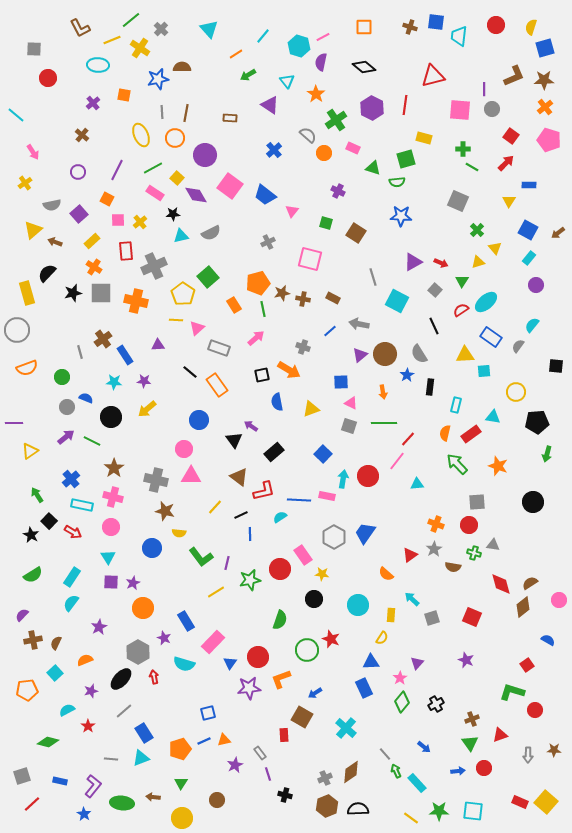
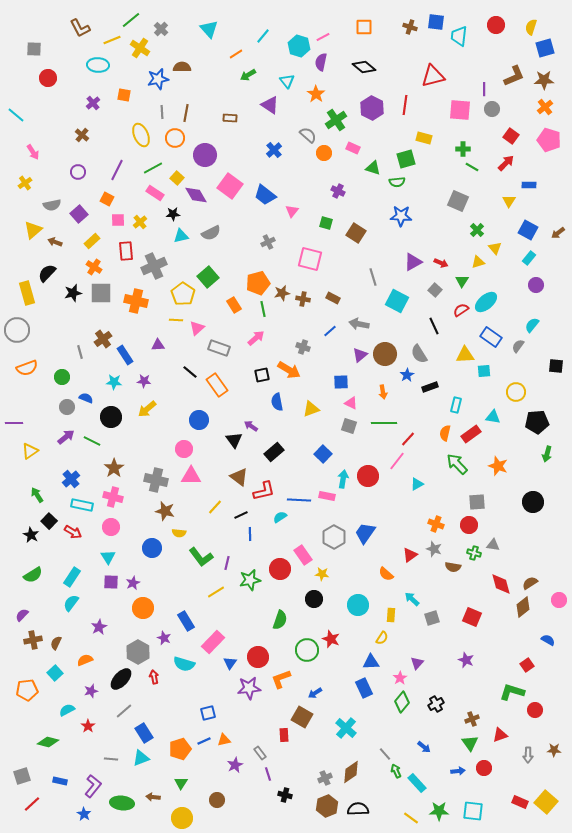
black rectangle at (430, 387): rotated 63 degrees clockwise
cyan triangle at (417, 484): rotated 24 degrees counterclockwise
gray star at (434, 549): rotated 21 degrees counterclockwise
